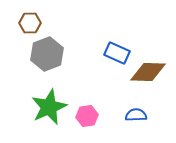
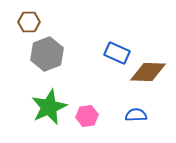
brown hexagon: moved 1 px left, 1 px up
